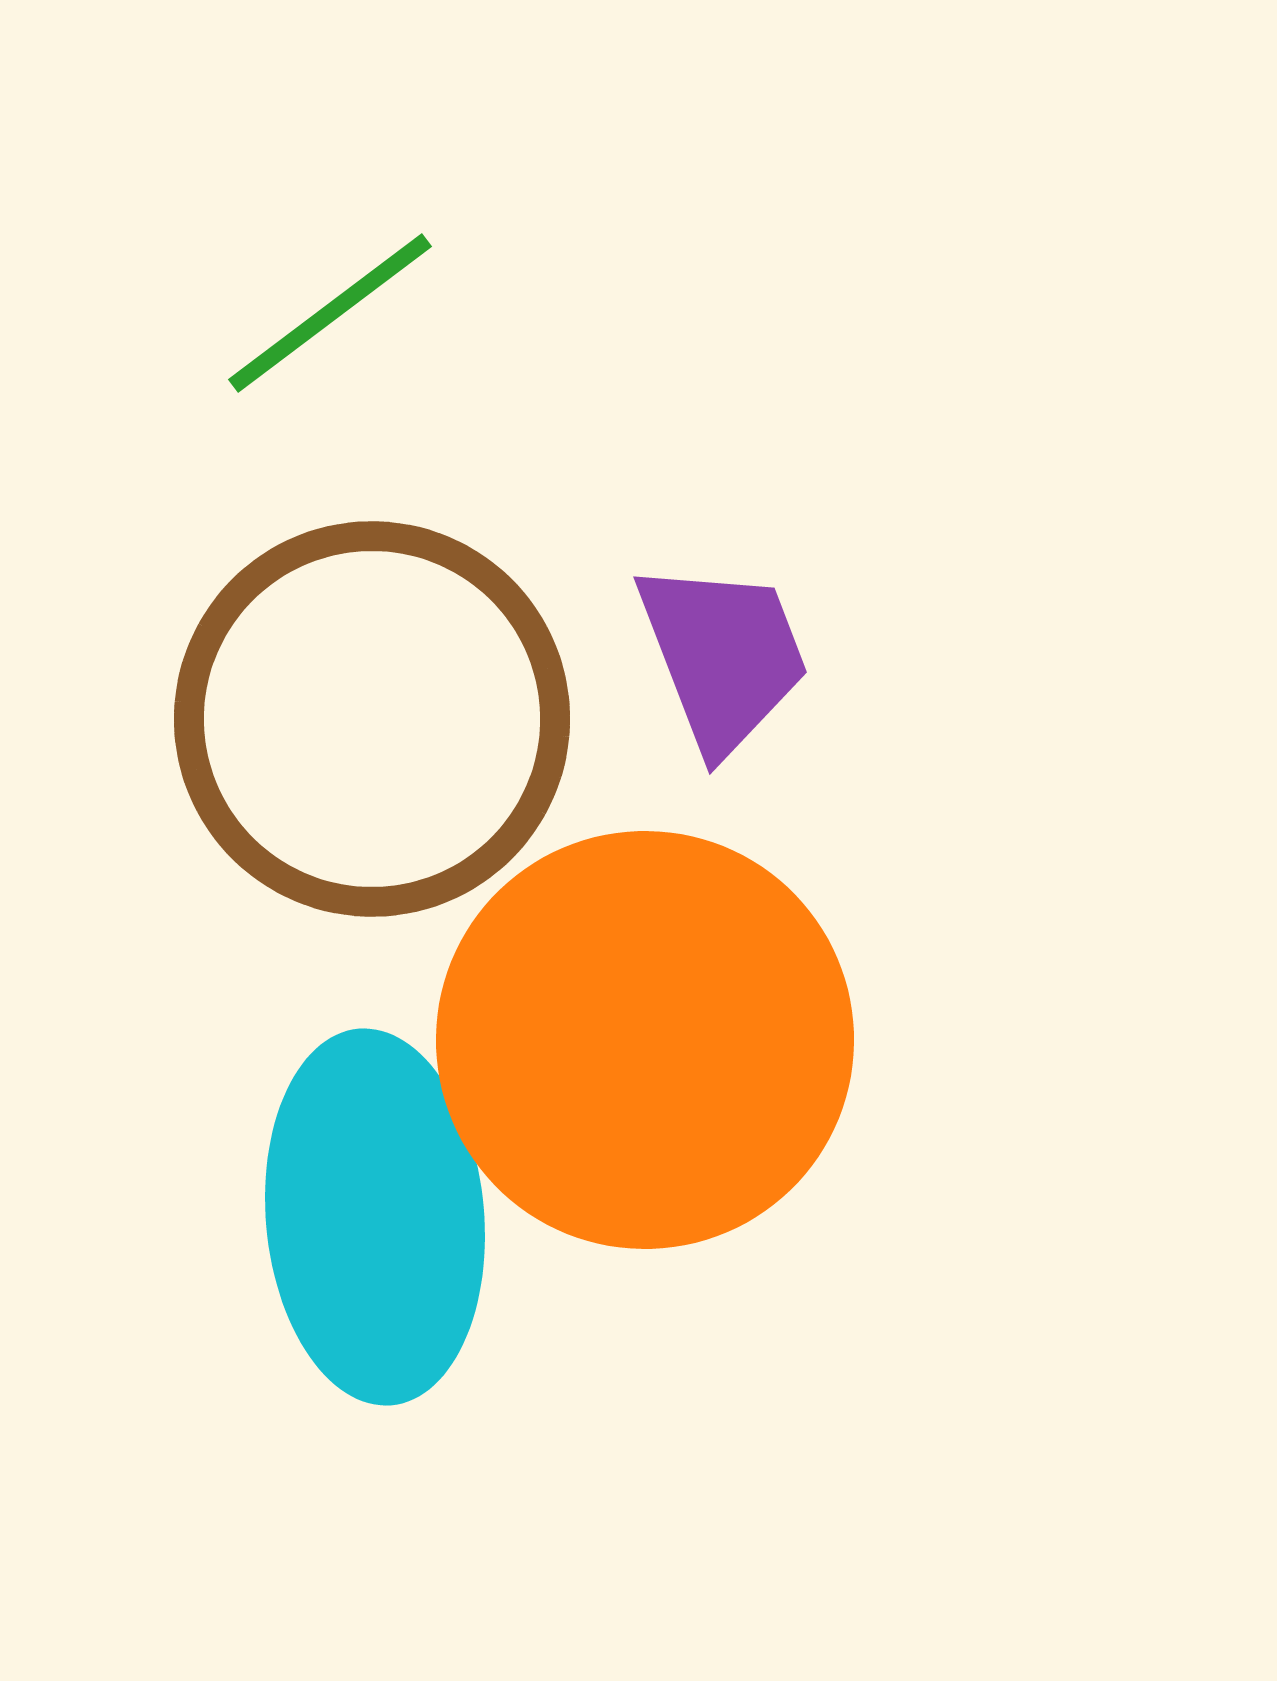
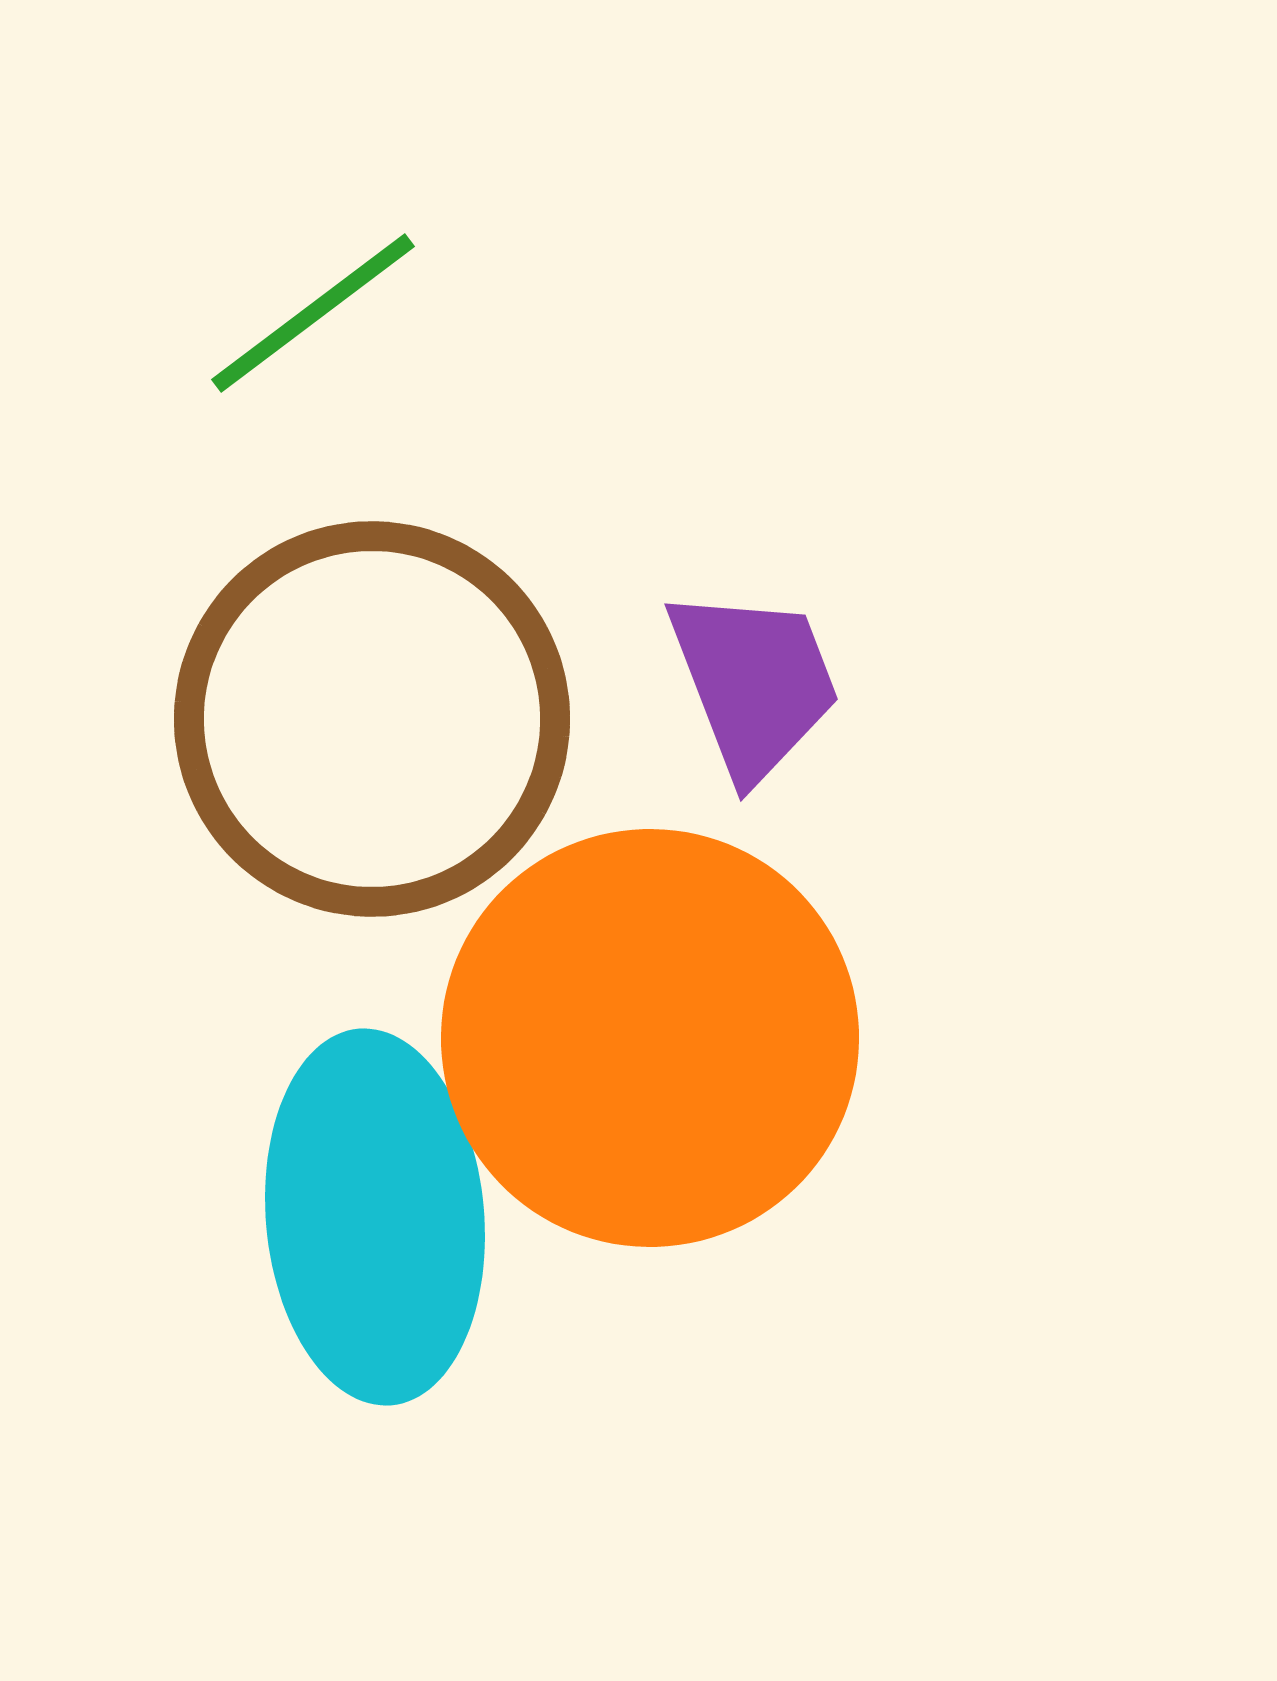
green line: moved 17 px left
purple trapezoid: moved 31 px right, 27 px down
orange circle: moved 5 px right, 2 px up
